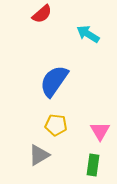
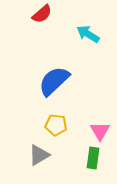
blue semicircle: rotated 12 degrees clockwise
green rectangle: moved 7 px up
